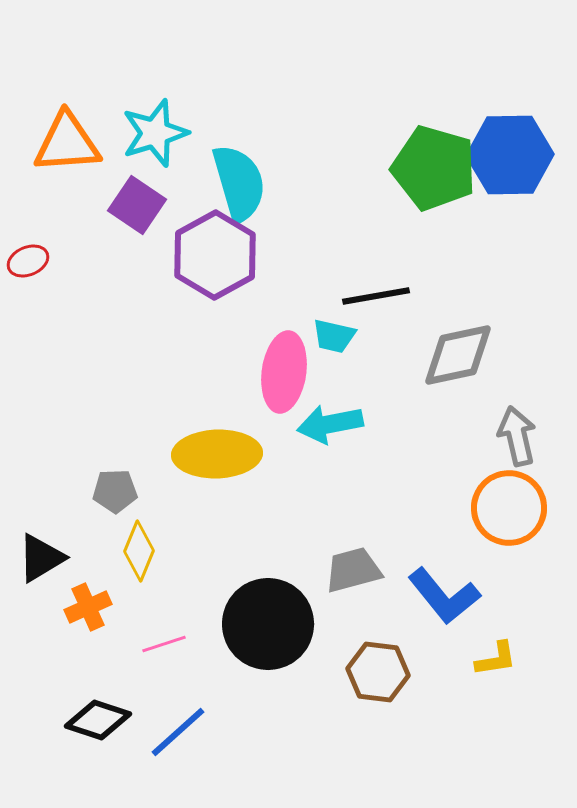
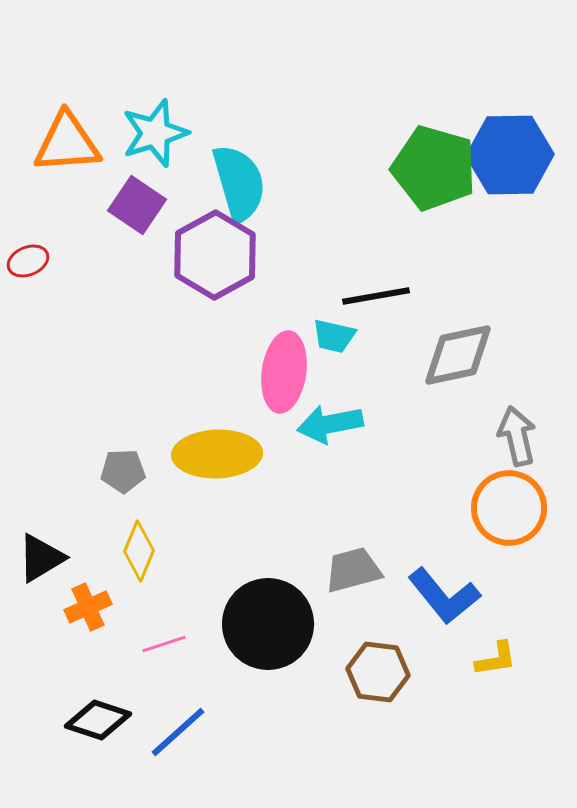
gray pentagon: moved 8 px right, 20 px up
